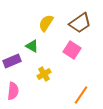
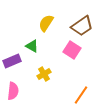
brown trapezoid: moved 2 px right, 3 px down
